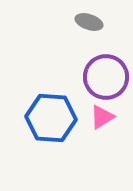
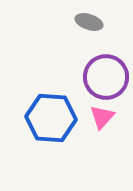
pink triangle: rotated 16 degrees counterclockwise
